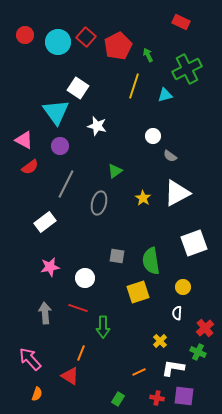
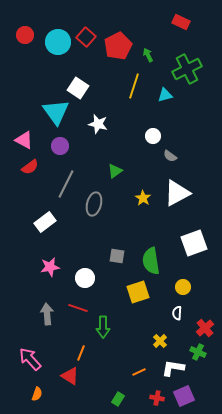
white star at (97, 126): moved 1 px right, 2 px up
gray ellipse at (99, 203): moved 5 px left, 1 px down
gray arrow at (45, 313): moved 2 px right, 1 px down
purple square at (184, 396): rotated 30 degrees counterclockwise
